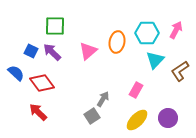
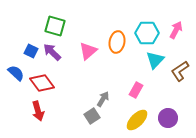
green square: rotated 15 degrees clockwise
red arrow: moved 1 px up; rotated 150 degrees counterclockwise
